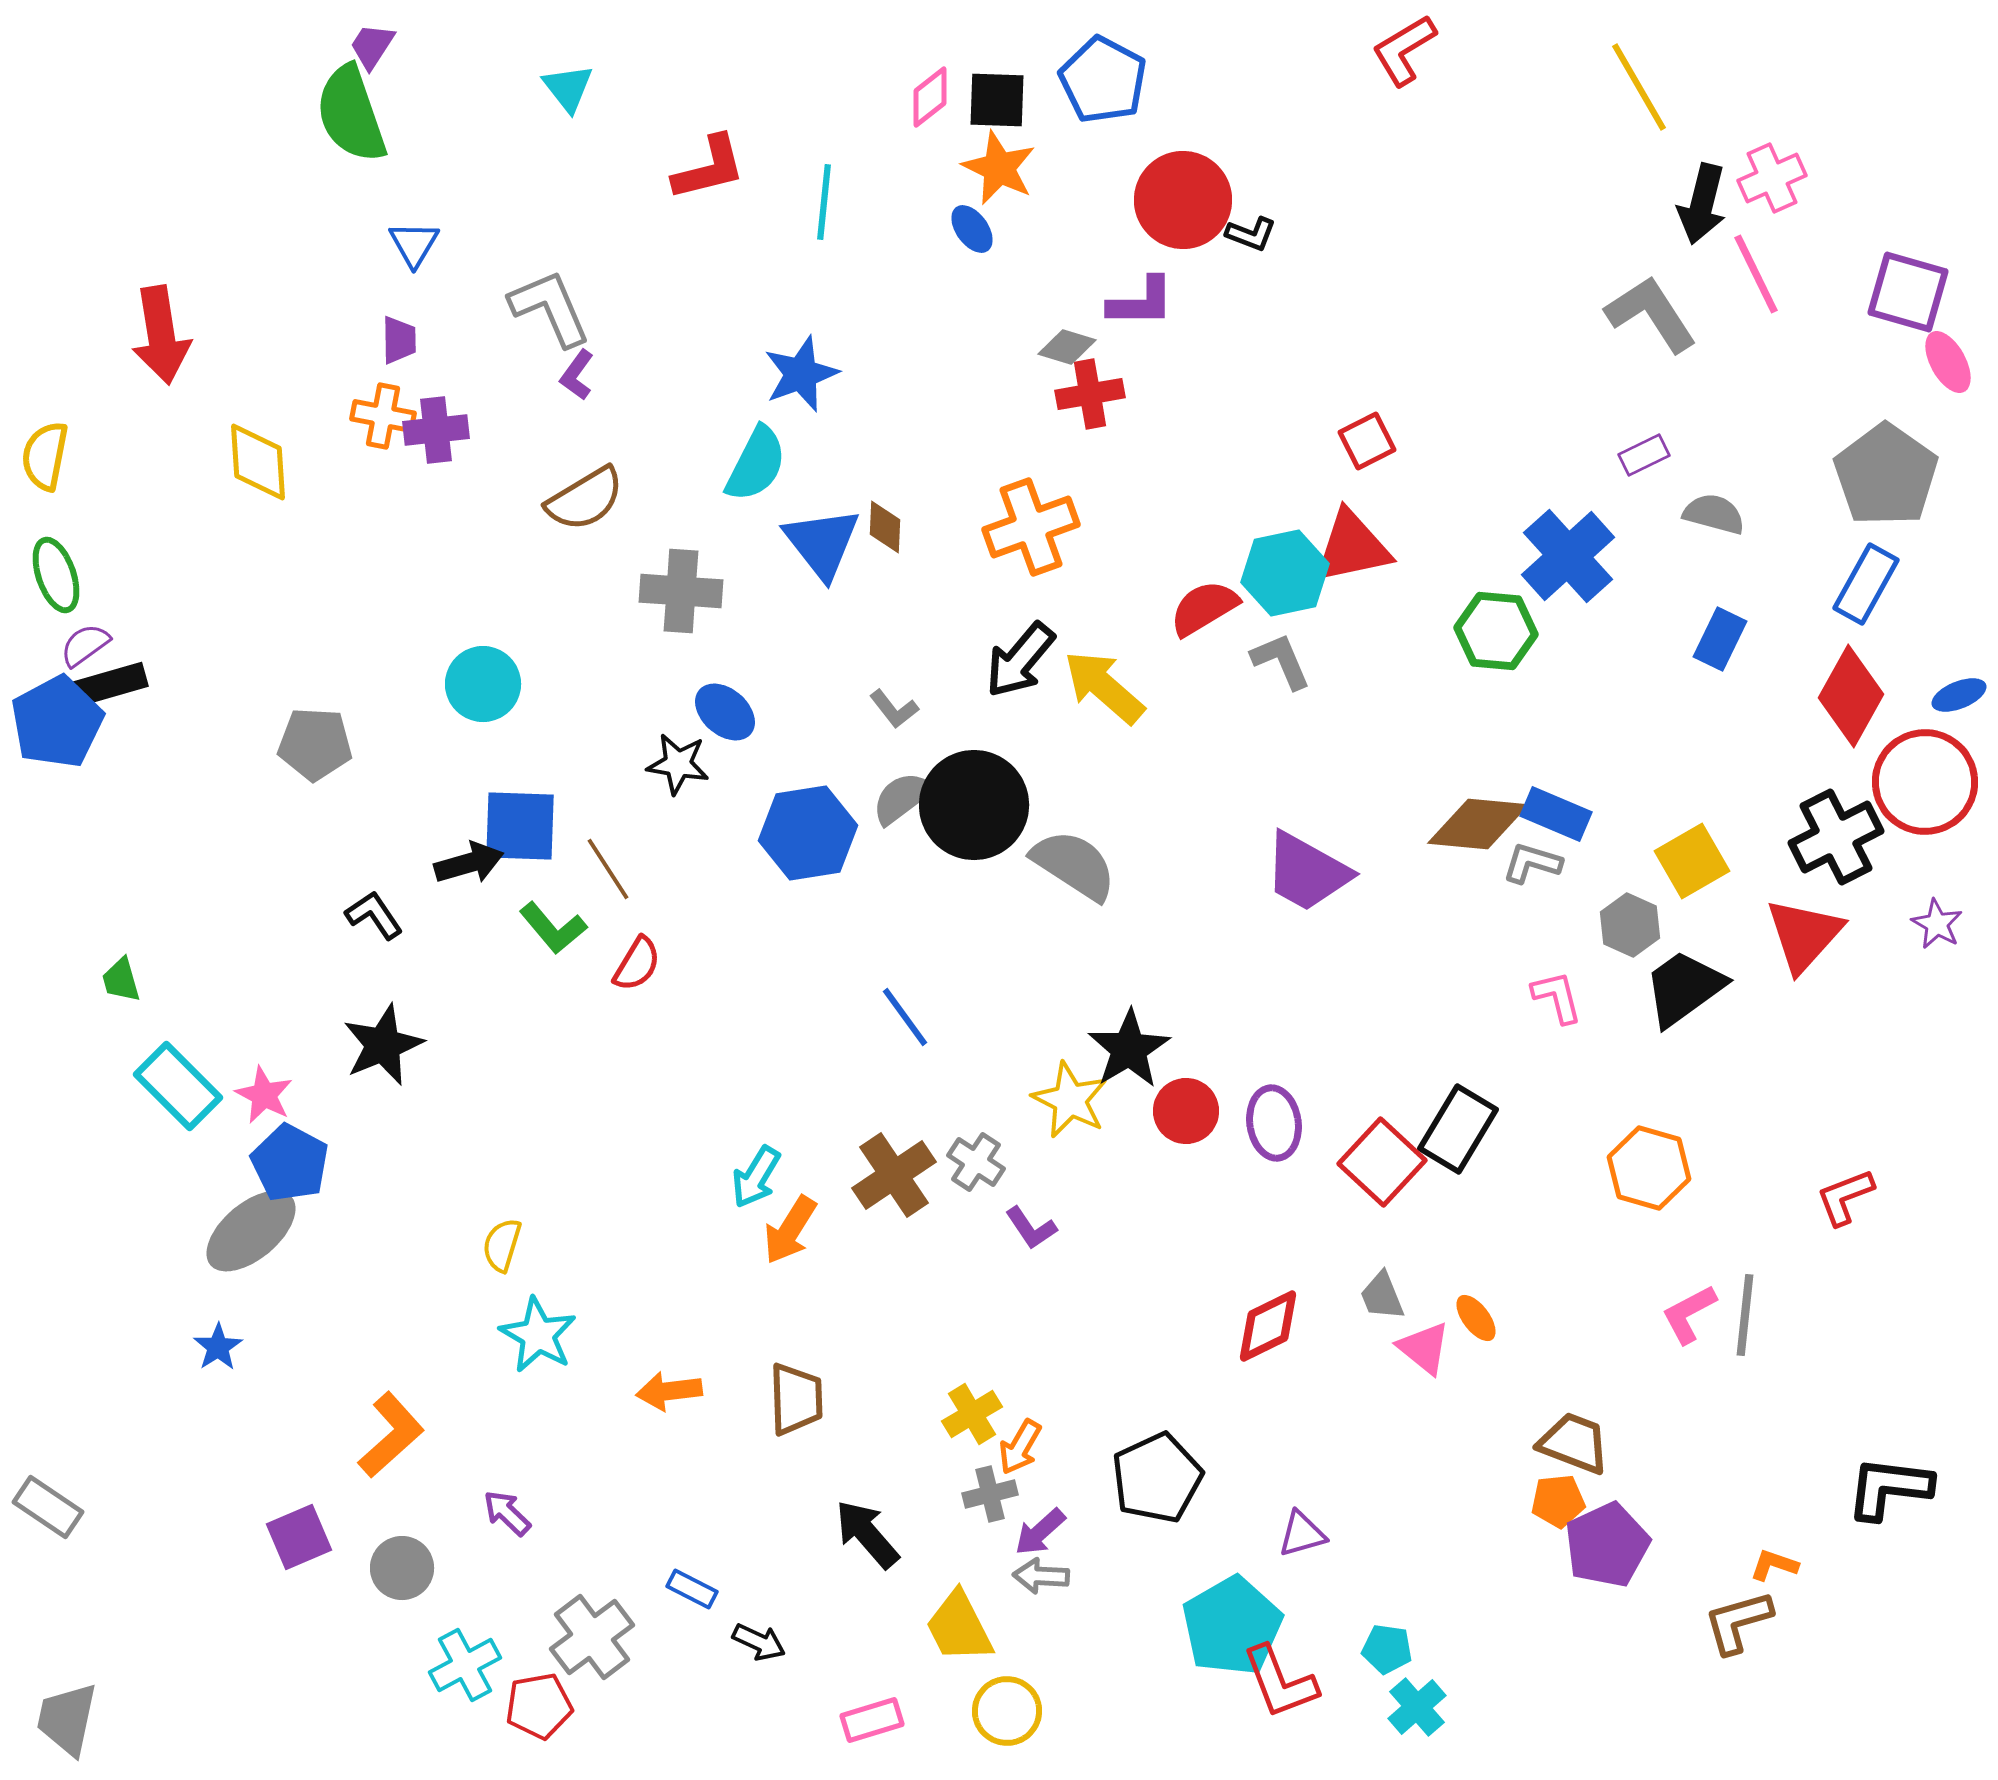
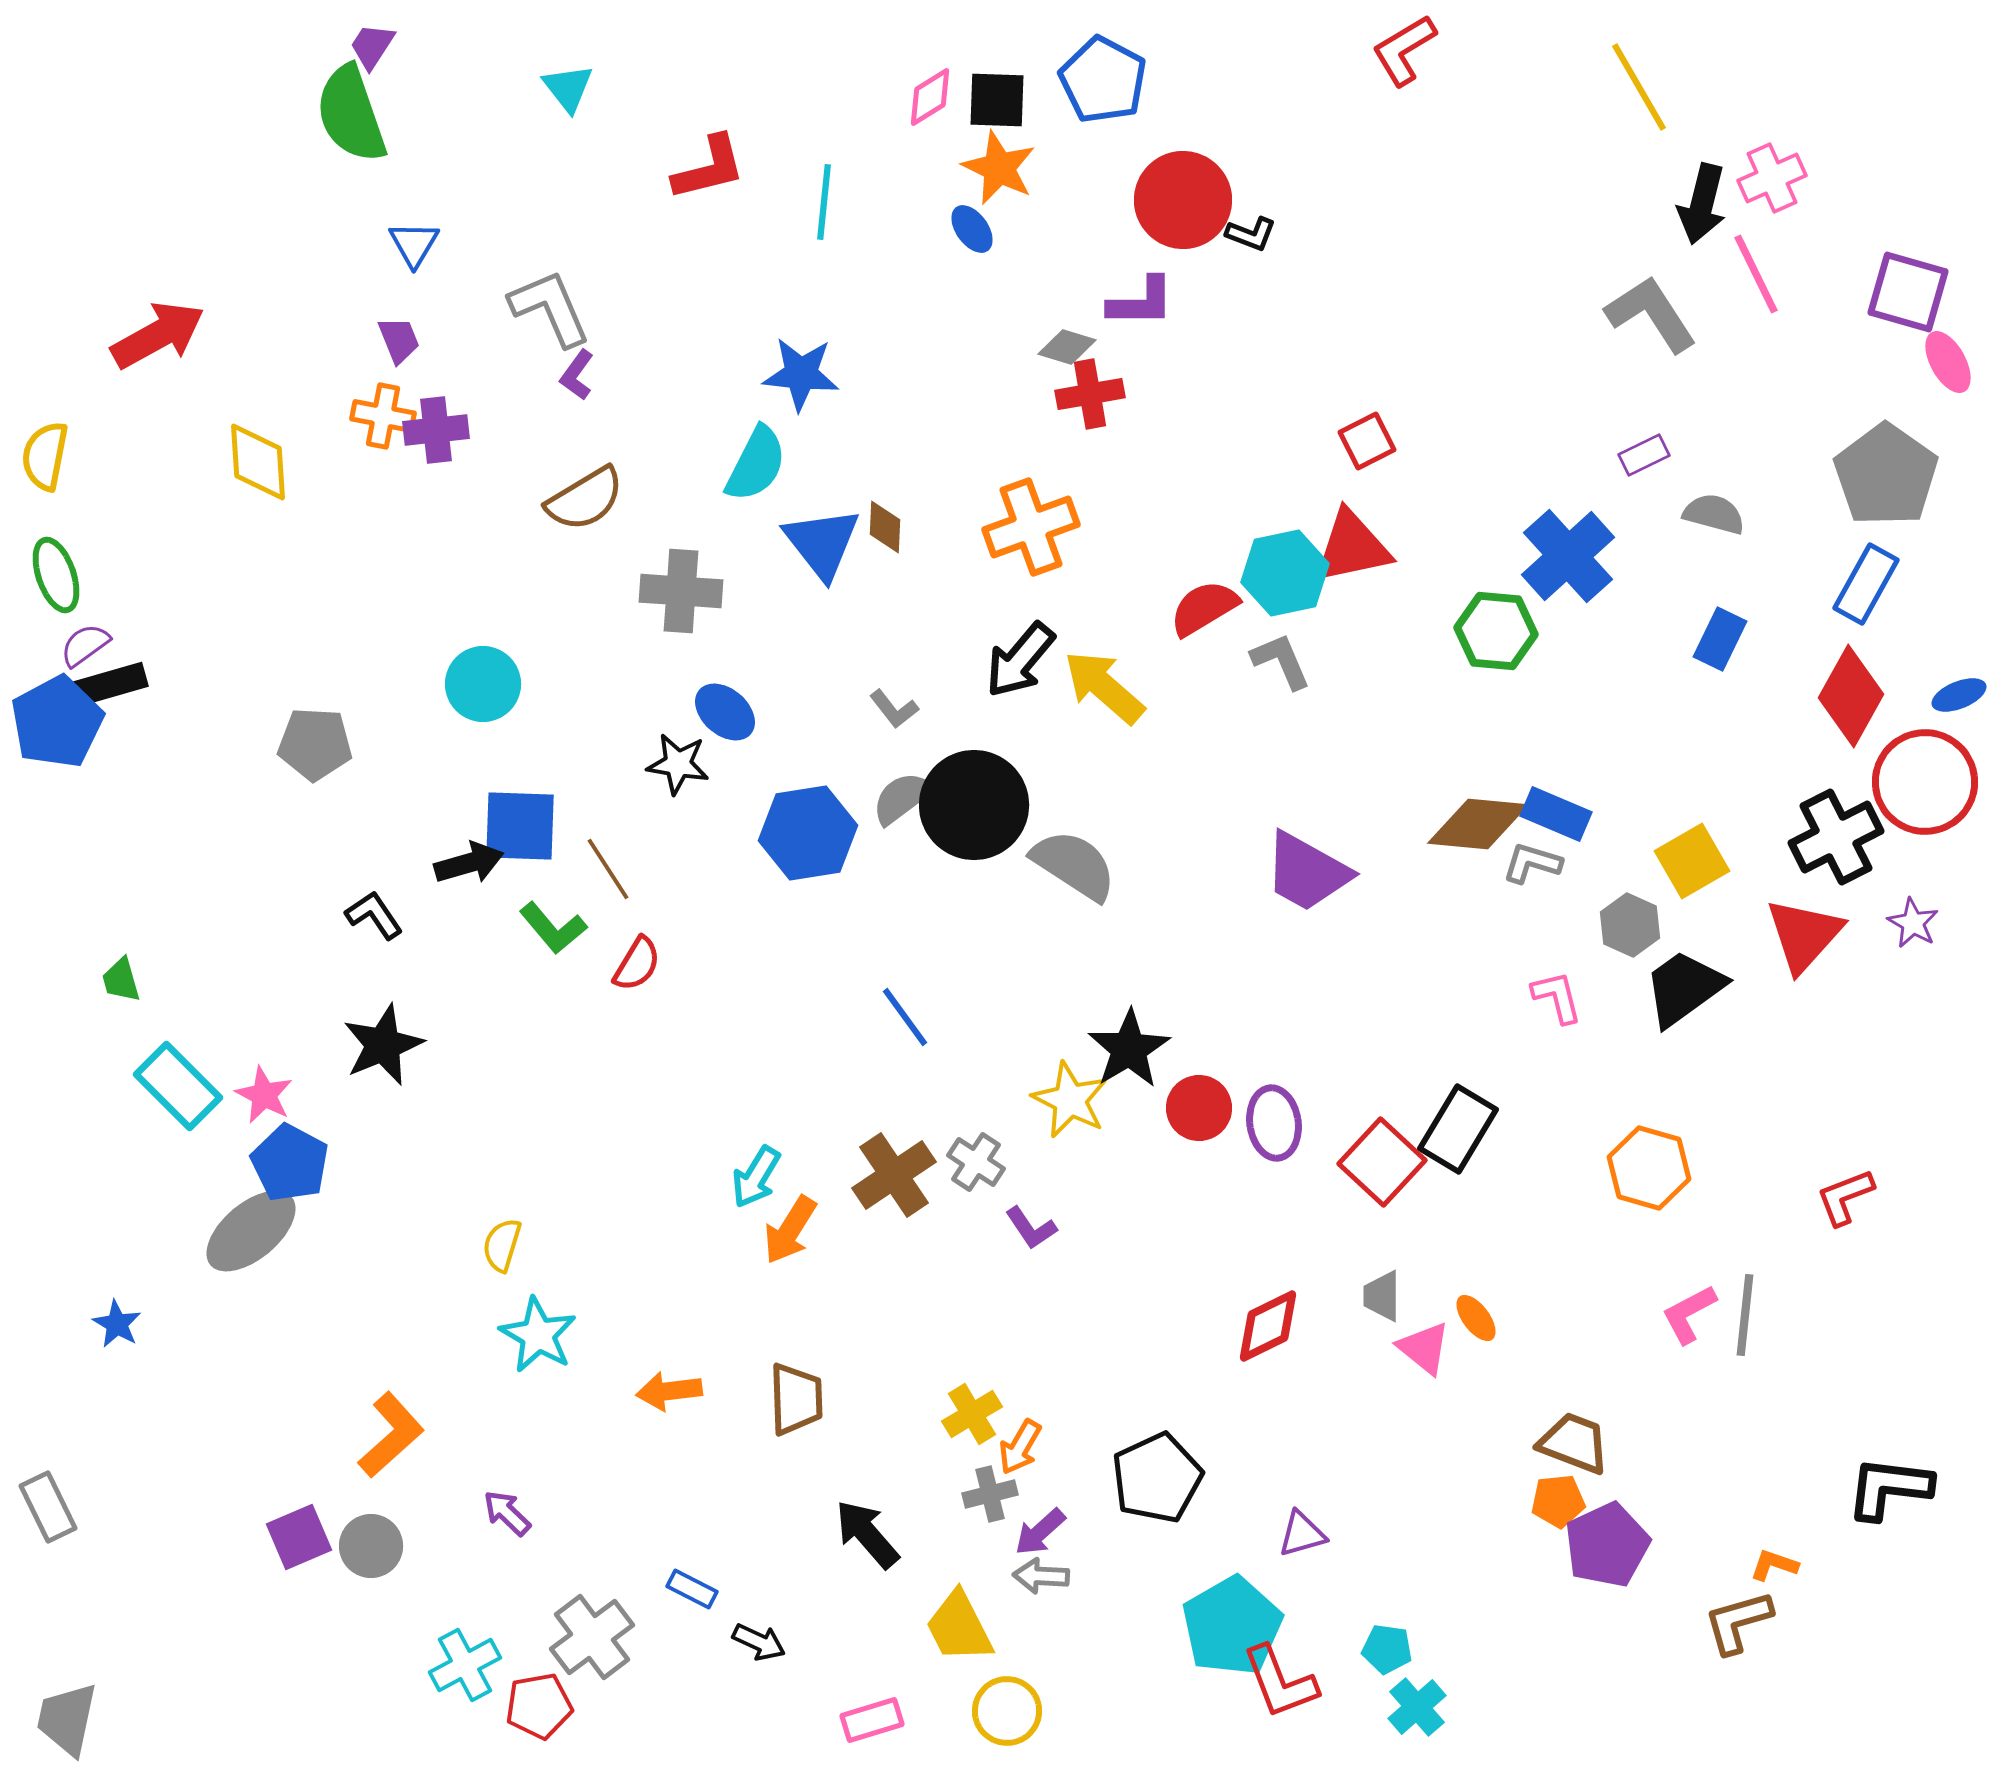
pink diamond at (930, 97): rotated 6 degrees clockwise
red arrow at (161, 335): moved 3 px left; rotated 110 degrees counterclockwise
purple trapezoid at (399, 340): rotated 21 degrees counterclockwise
blue star at (801, 374): rotated 26 degrees clockwise
purple star at (1937, 924): moved 24 px left, 1 px up
red circle at (1186, 1111): moved 13 px right, 3 px up
gray trapezoid at (1382, 1296): rotated 22 degrees clockwise
blue star at (218, 1347): moved 101 px left, 23 px up; rotated 9 degrees counterclockwise
gray rectangle at (48, 1507): rotated 30 degrees clockwise
gray circle at (402, 1568): moved 31 px left, 22 px up
